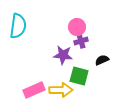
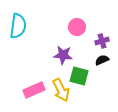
purple cross: moved 21 px right
yellow arrow: rotated 65 degrees clockwise
